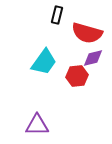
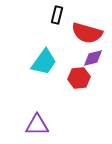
red hexagon: moved 2 px right, 2 px down
